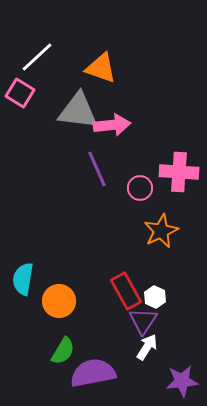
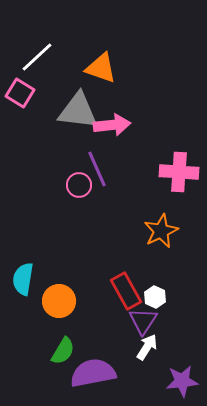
pink circle: moved 61 px left, 3 px up
